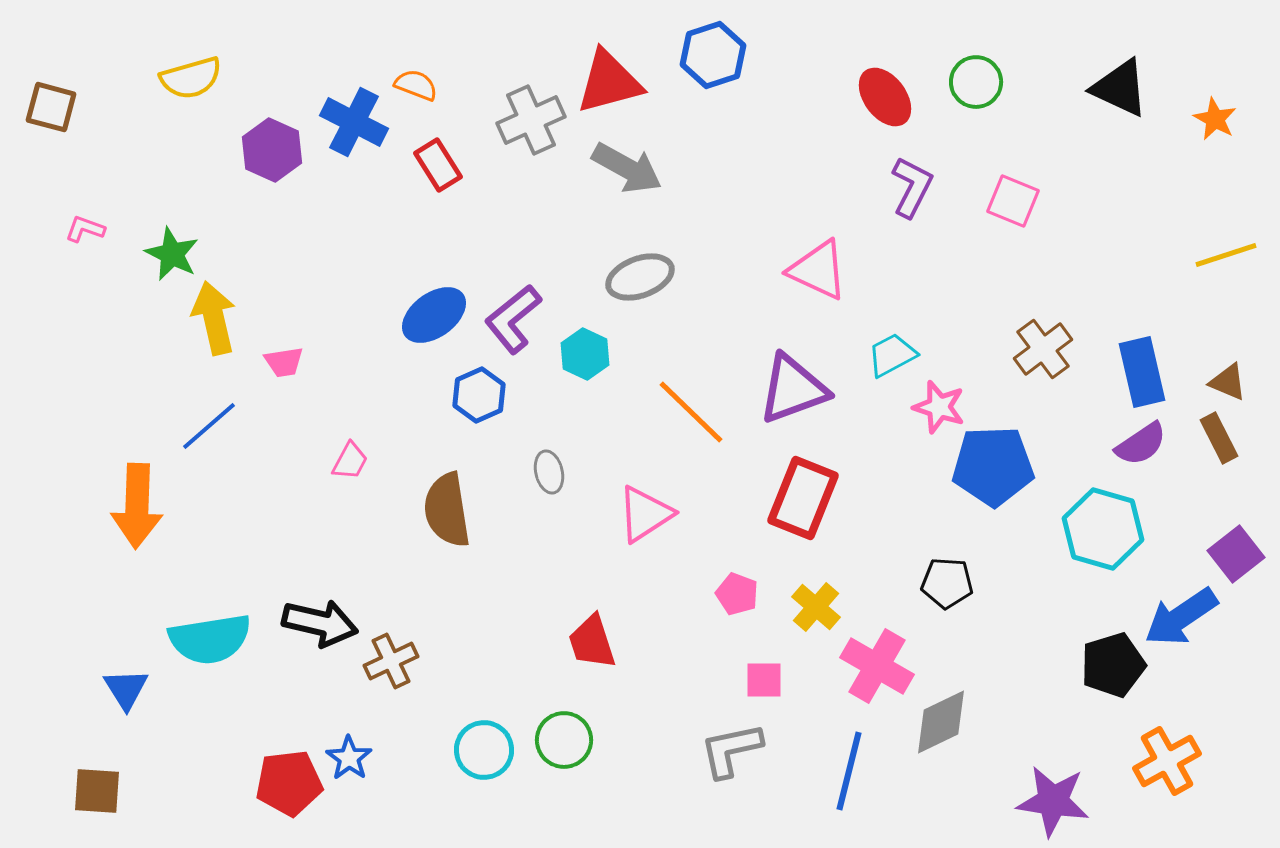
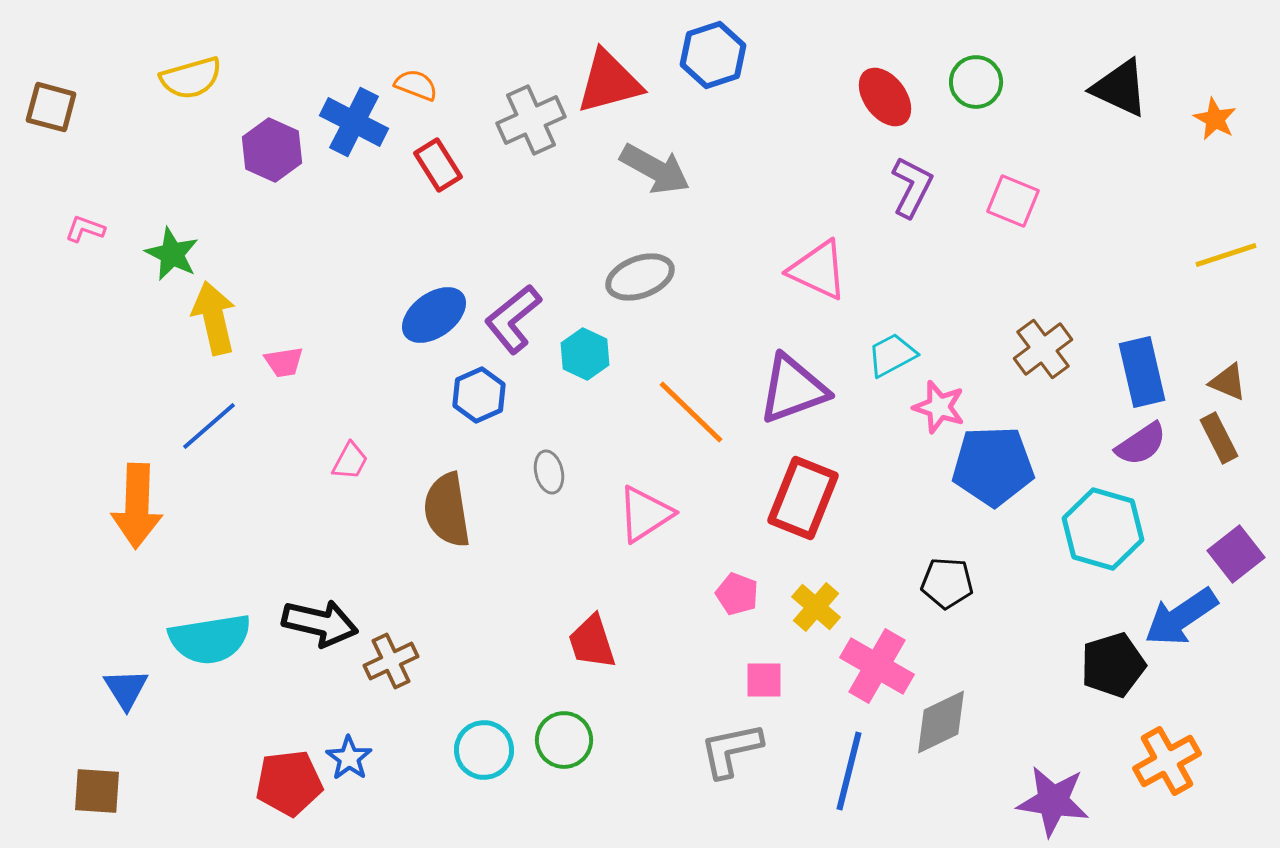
gray arrow at (627, 168): moved 28 px right, 1 px down
